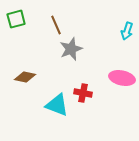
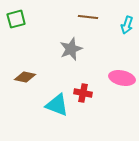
brown line: moved 32 px right, 8 px up; rotated 60 degrees counterclockwise
cyan arrow: moved 6 px up
